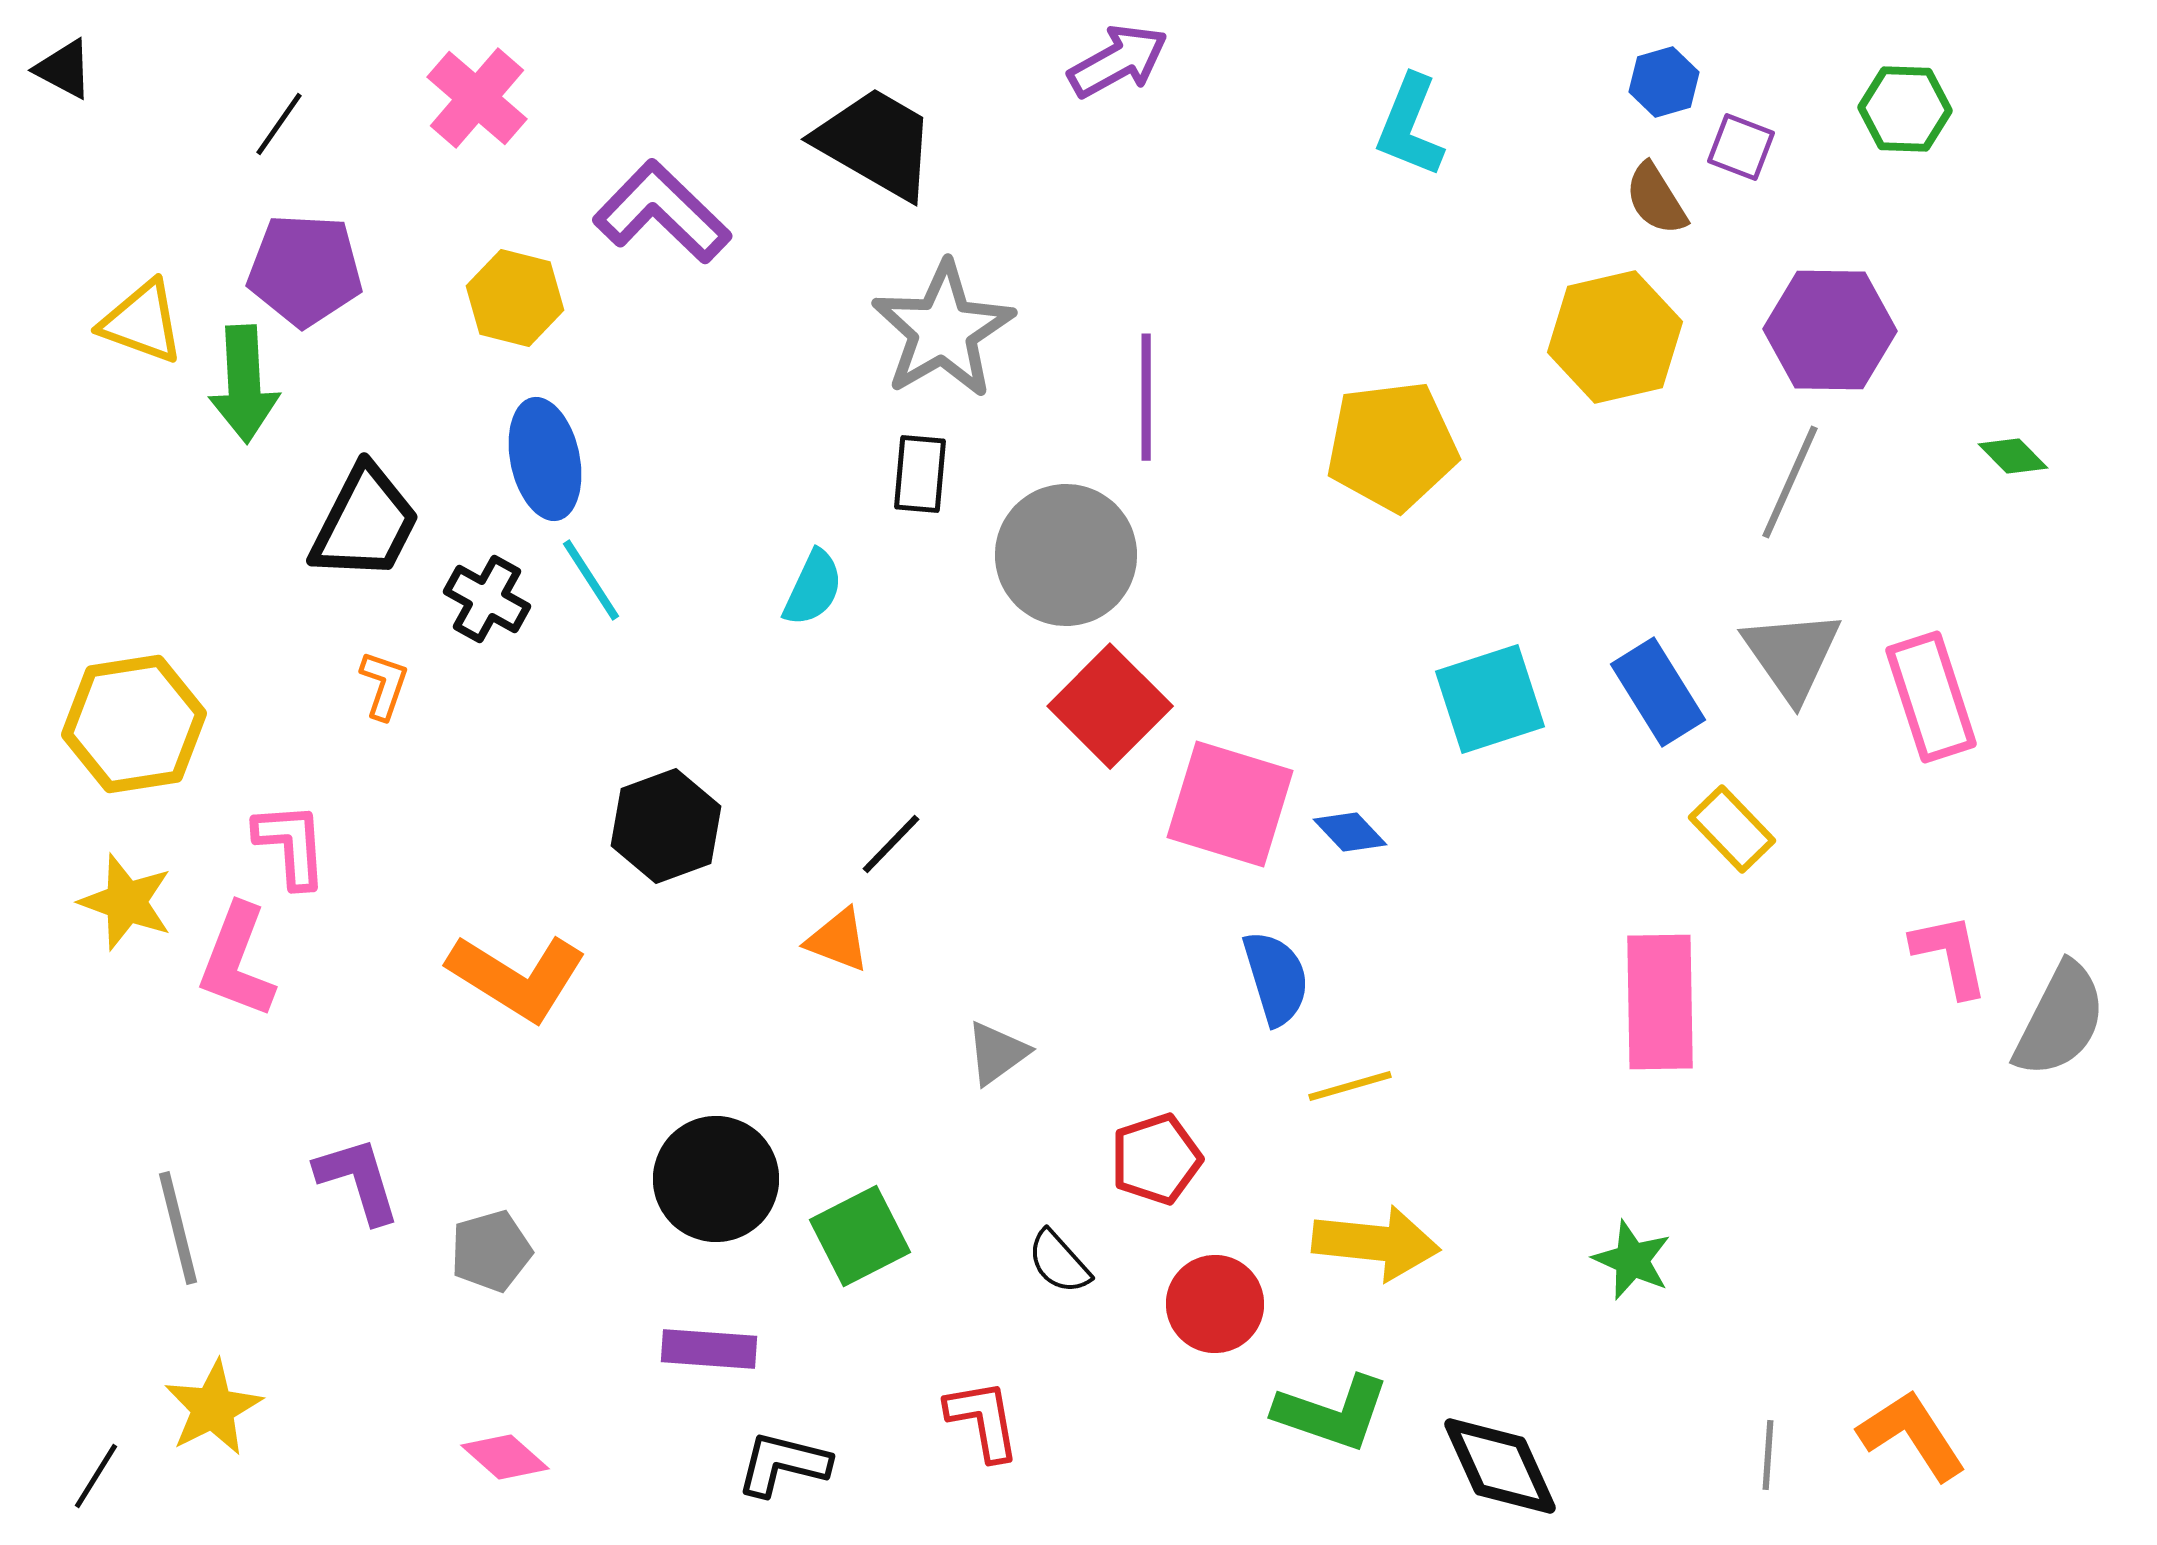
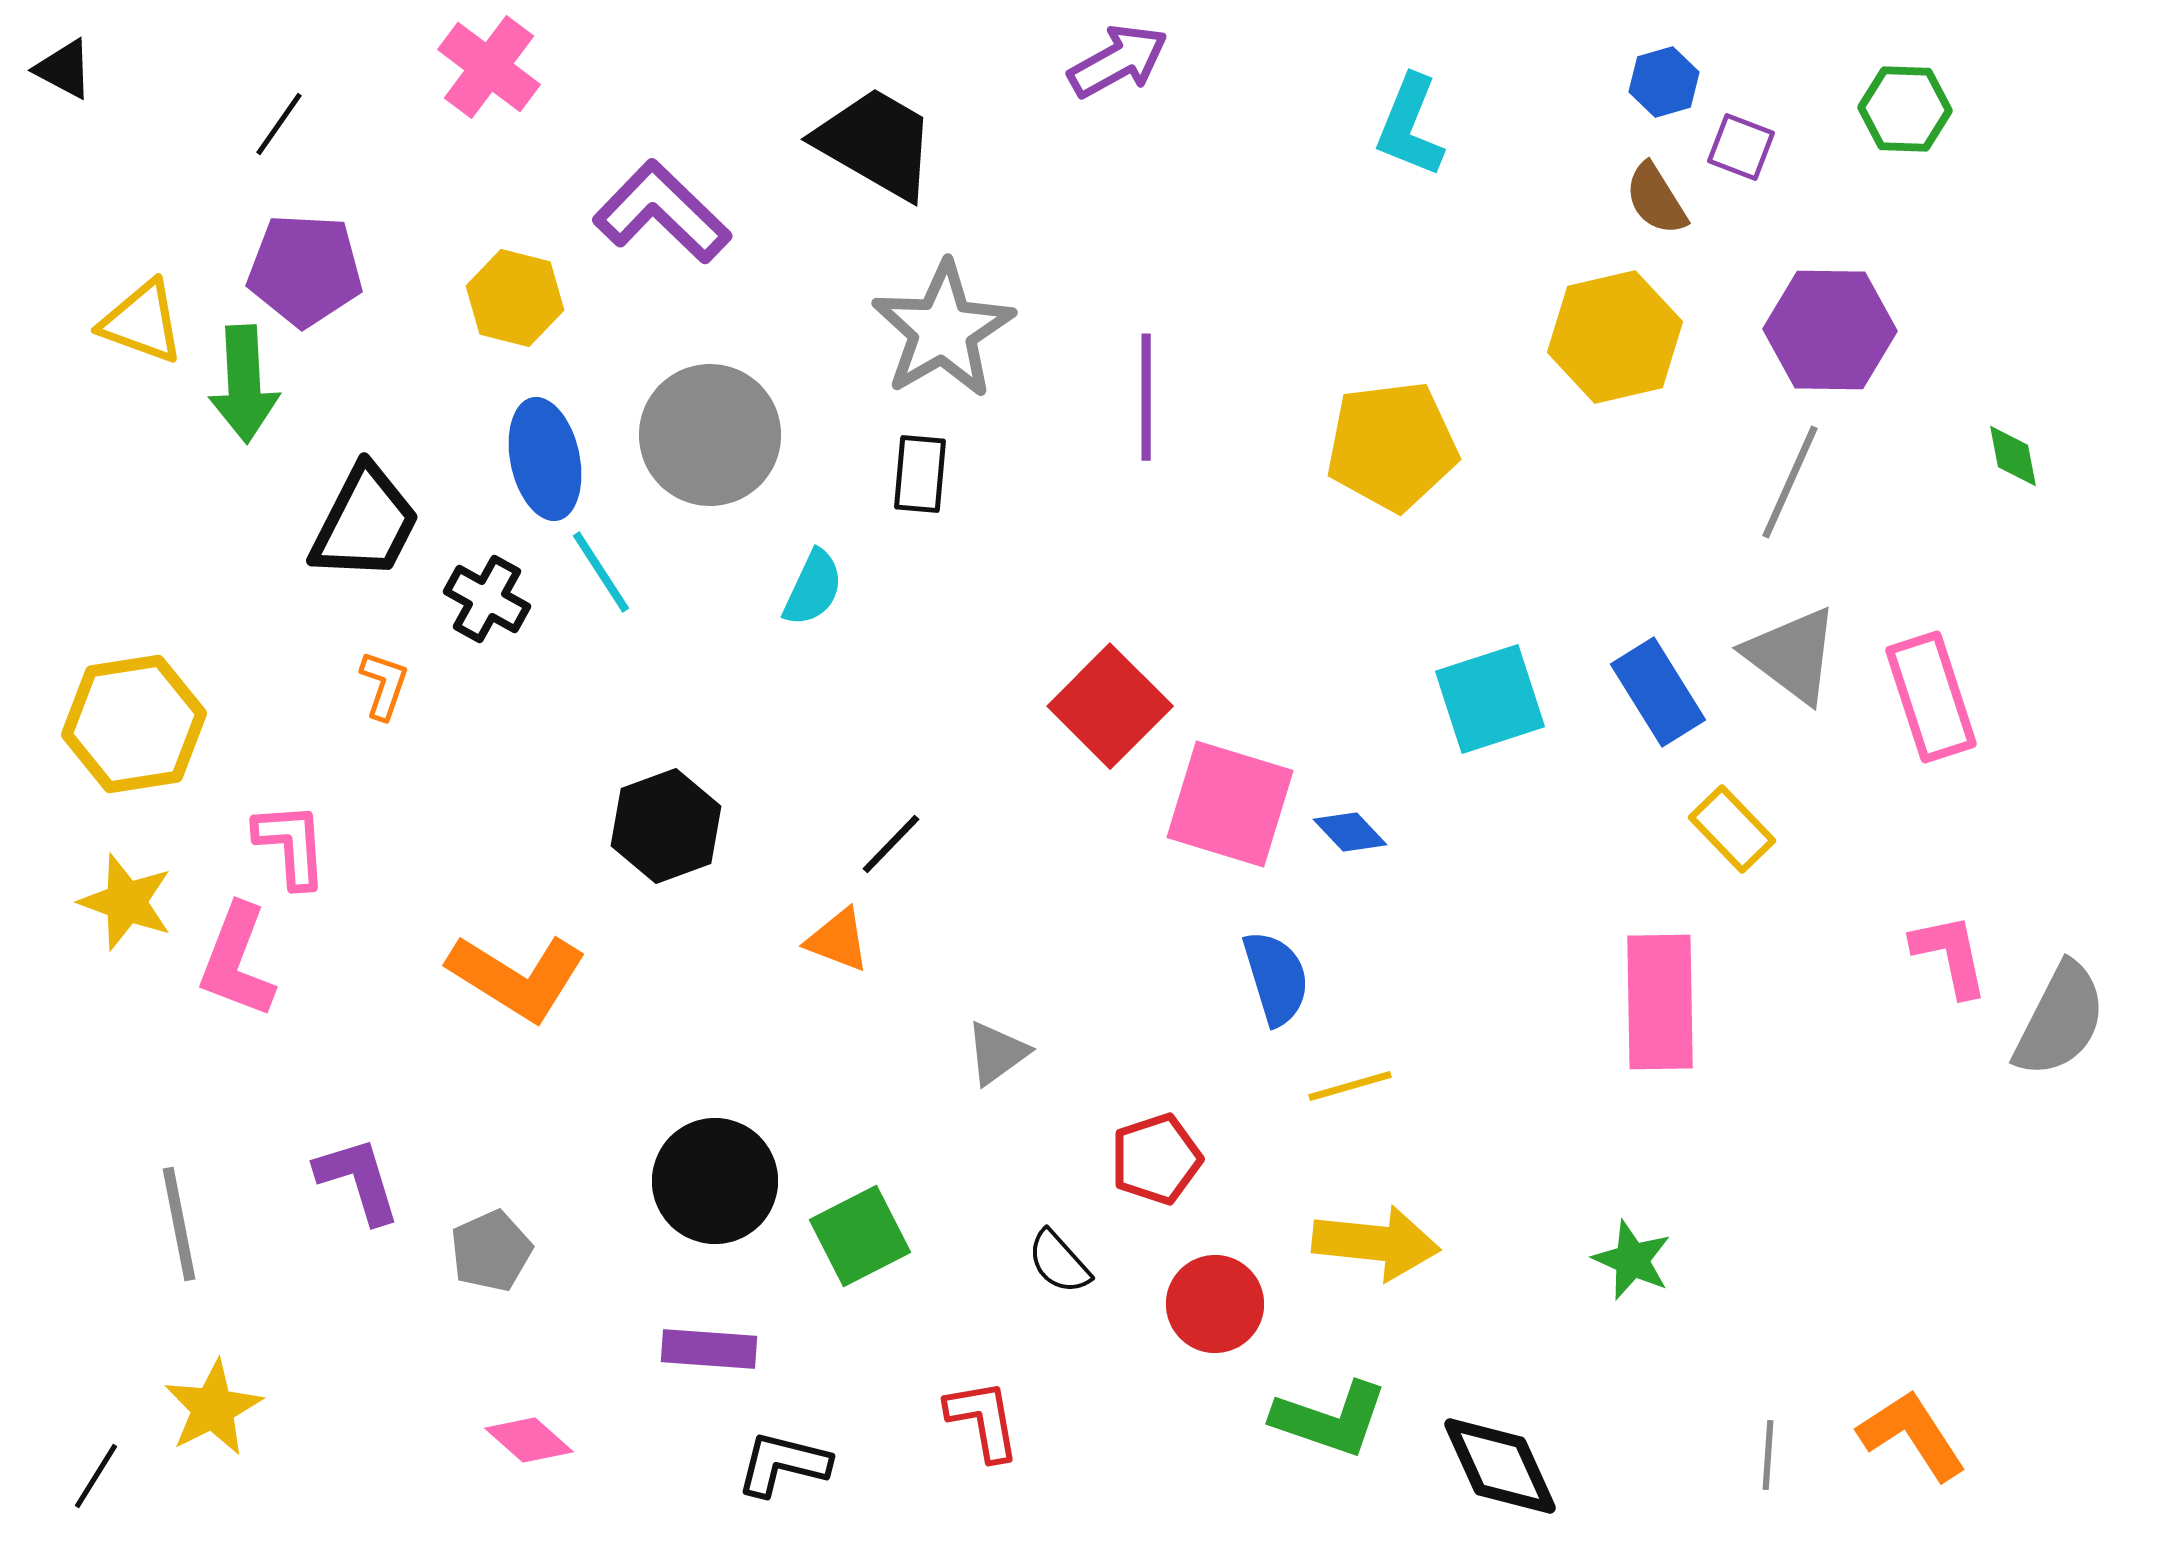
pink cross at (477, 98): moved 12 px right, 31 px up; rotated 4 degrees counterclockwise
green diamond at (2013, 456): rotated 34 degrees clockwise
gray circle at (1066, 555): moved 356 px left, 120 px up
cyan line at (591, 580): moved 10 px right, 8 px up
gray triangle at (1792, 655): rotated 18 degrees counterclockwise
black circle at (716, 1179): moved 1 px left, 2 px down
gray line at (178, 1228): moved 1 px right, 4 px up; rotated 3 degrees clockwise
gray pentagon at (491, 1251): rotated 8 degrees counterclockwise
green L-shape at (1332, 1413): moved 2 px left, 6 px down
pink diamond at (505, 1457): moved 24 px right, 17 px up
